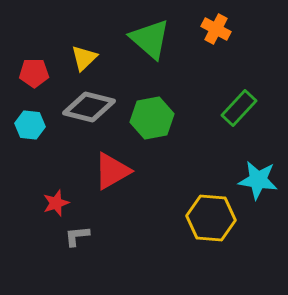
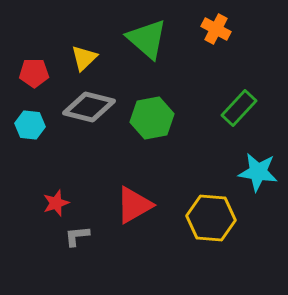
green triangle: moved 3 px left
red triangle: moved 22 px right, 34 px down
cyan star: moved 8 px up
